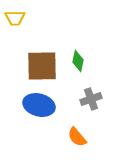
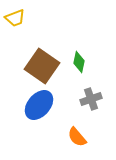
yellow trapezoid: rotated 20 degrees counterclockwise
green diamond: moved 1 px right, 1 px down
brown square: rotated 36 degrees clockwise
blue ellipse: rotated 64 degrees counterclockwise
